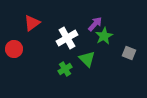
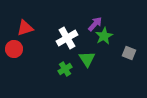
red triangle: moved 7 px left, 5 px down; rotated 18 degrees clockwise
green triangle: rotated 12 degrees clockwise
